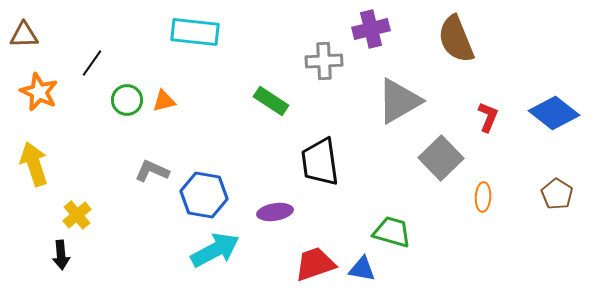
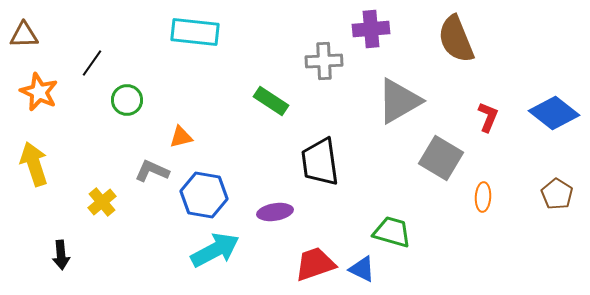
purple cross: rotated 9 degrees clockwise
orange triangle: moved 17 px right, 36 px down
gray square: rotated 15 degrees counterclockwise
yellow cross: moved 25 px right, 13 px up
blue triangle: rotated 16 degrees clockwise
